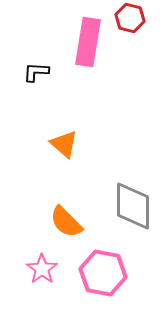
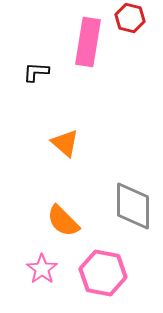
orange triangle: moved 1 px right, 1 px up
orange semicircle: moved 3 px left, 1 px up
